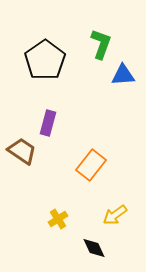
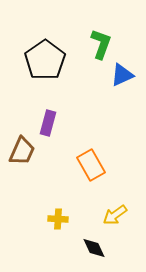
blue triangle: moved 1 px left; rotated 20 degrees counterclockwise
brown trapezoid: rotated 80 degrees clockwise
orange rectangle: rotated 68 degrees counterclockwise
yellow cross: rotated 36 degrees clockwise
